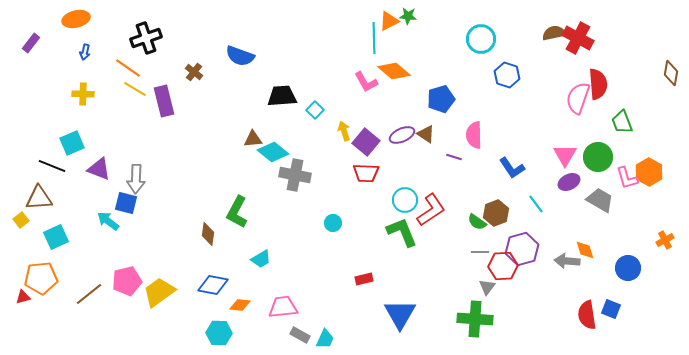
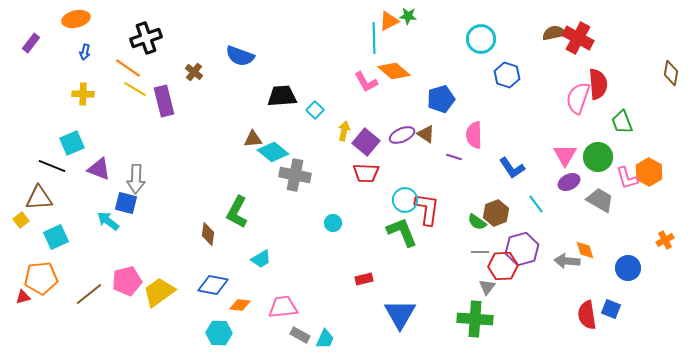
yellow arrow at (344, 131): rotated 30 degrees clockwise
red L-shape at (431, 210): moved 4 px left, 1 px up; rotated 48 degrees counterclockwise
